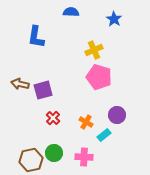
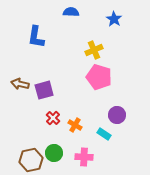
purple square: moved 1 px right
orange cross: moved 11 px left, 3 px down
cyan rectangle: moved 1 px up; rotated 72 degrees clockwise
